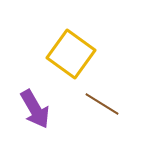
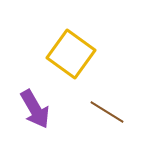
brown line: moved 5 px right, 8 px down
